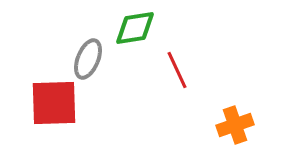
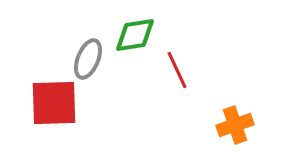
green diamond: moved 7 px down
